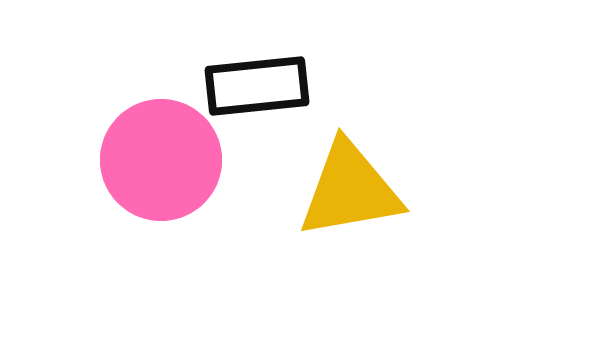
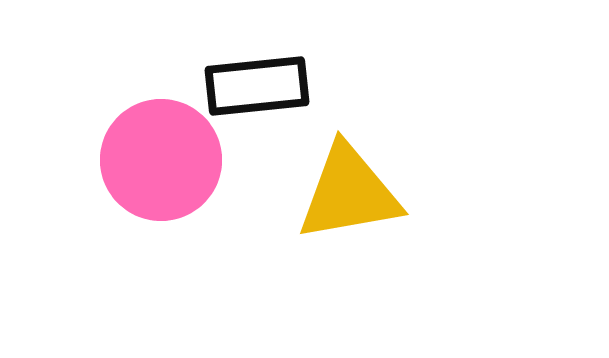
yellow triangle: moved 1 px left, 3 px down
